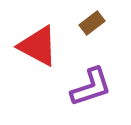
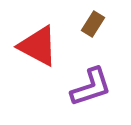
brown rectangle: moved 1 px right, 1 px down; rotated 20 degrees counterclockwise
